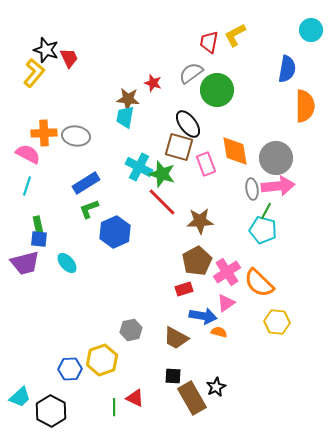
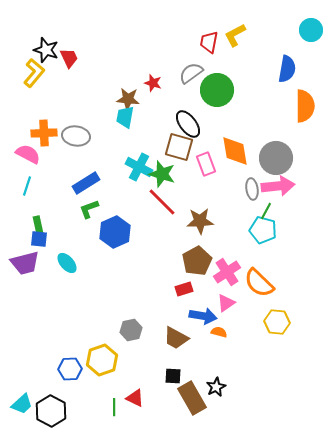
cyan trapezoid at (20, 397): moved 2 px right, 7 px down
